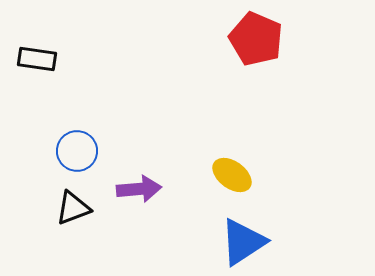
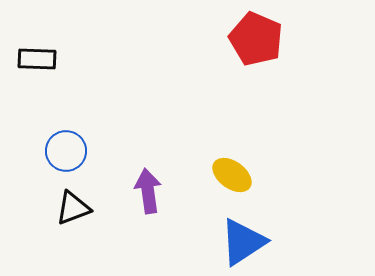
black rectangle: rotated 6 degrees counterclockwise
blue circle: moved 11 px left
purple arrow: moved 9 px right, 2 px down; rotated 93 degrees counterclockwise
